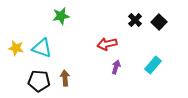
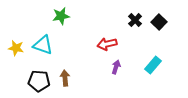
cyan triangle: moved 1 px right, 3 px up
